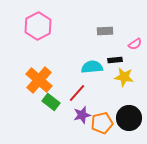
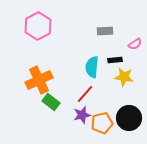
cyan semicircle: rotated 80 degrees counterclockwise
orange cross: rotated 24 degrees clockwise
red line: moved 8 px right, 1 px down
